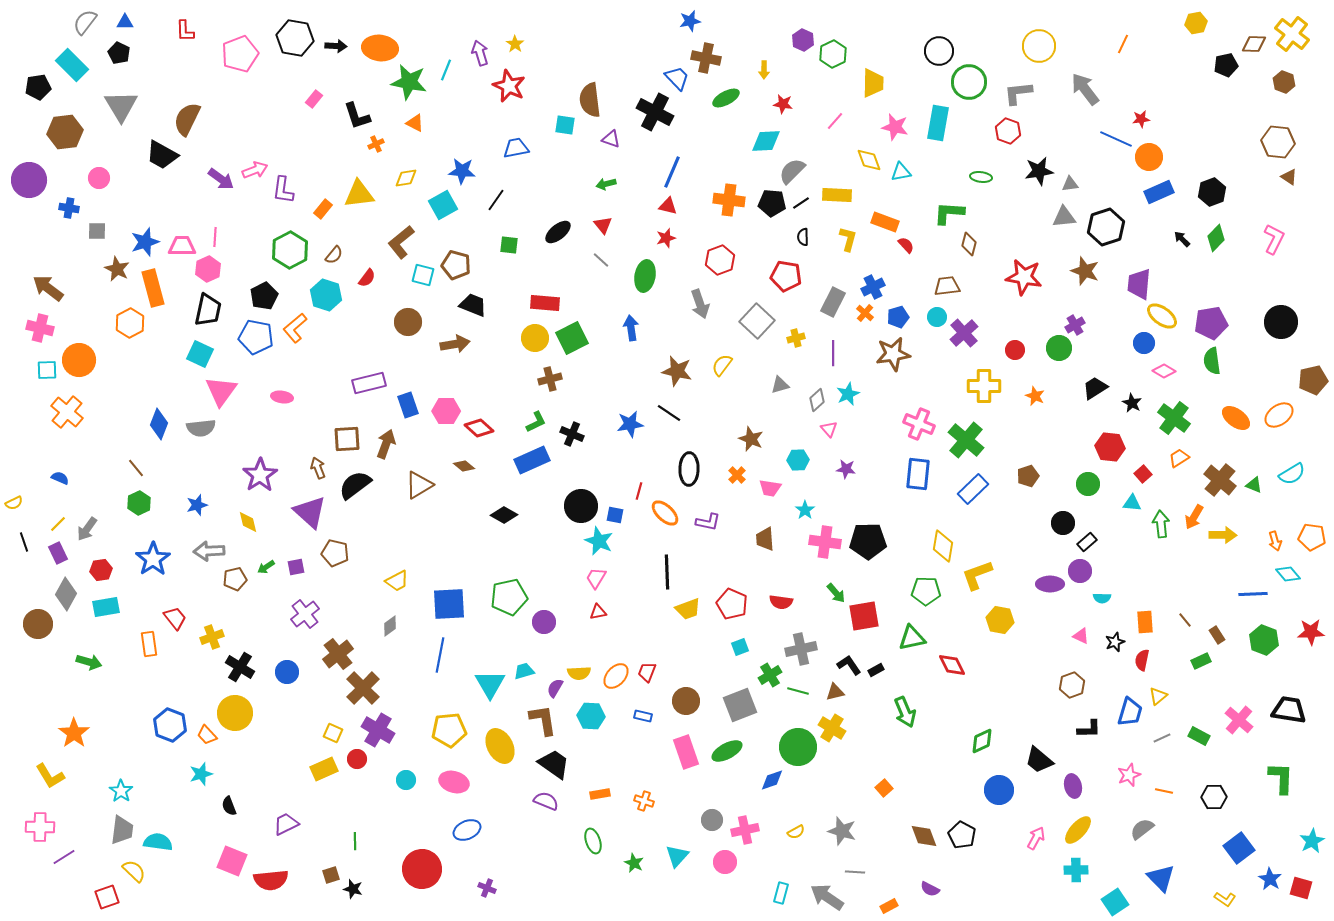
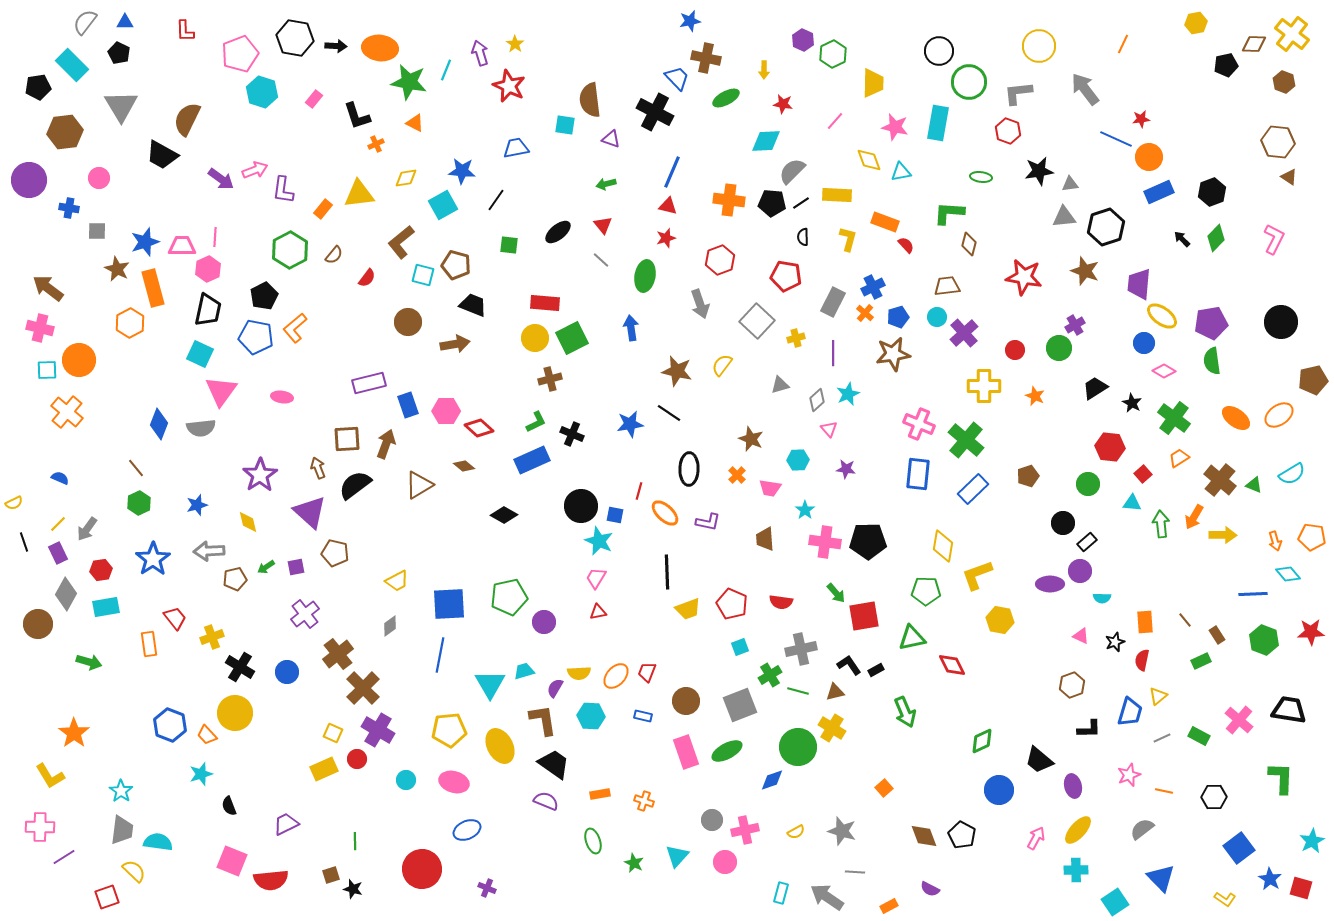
cyan hexagon at (326, 295): moved 64 px left, 203 px up
